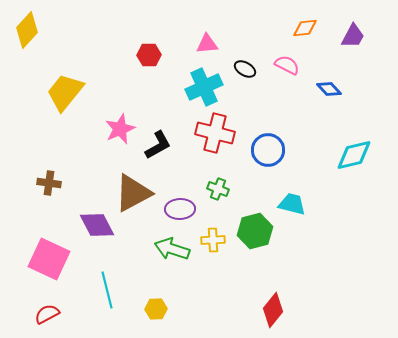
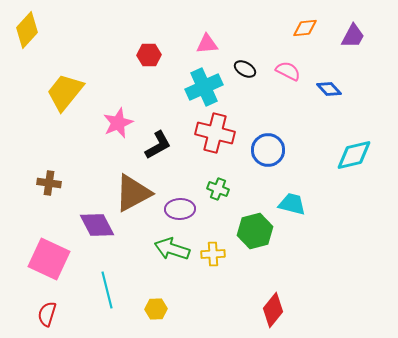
pink semicircle: moved 1 px right, 6 px down
pink star: moved 2 px left, 6 px up
yellow cross: moved 14 px down
red semicircle: rotated 45 degrees counterclockwise
